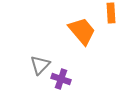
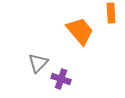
orange trapezoid: moved 2 px left
gray triangle: moved 2 px left, 2 px up
